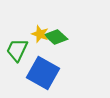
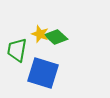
green trapezoid: rotated 15 degrees counterclockwise
blue square: rotated 12 degrees counterclockwise
